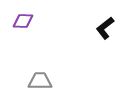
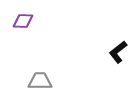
black L-shape: moved 13 px right, 24 px down
